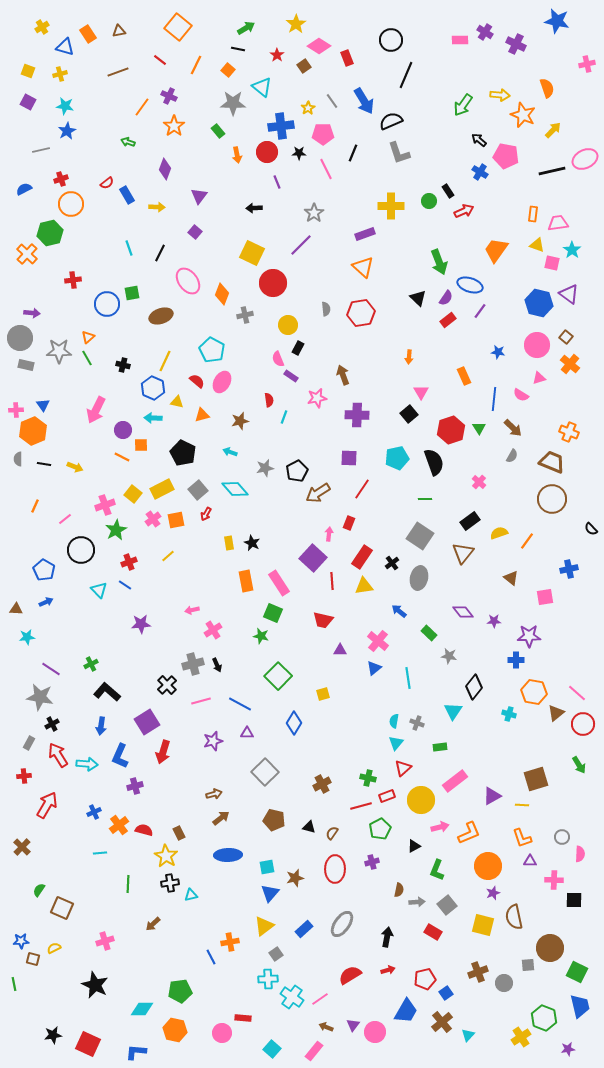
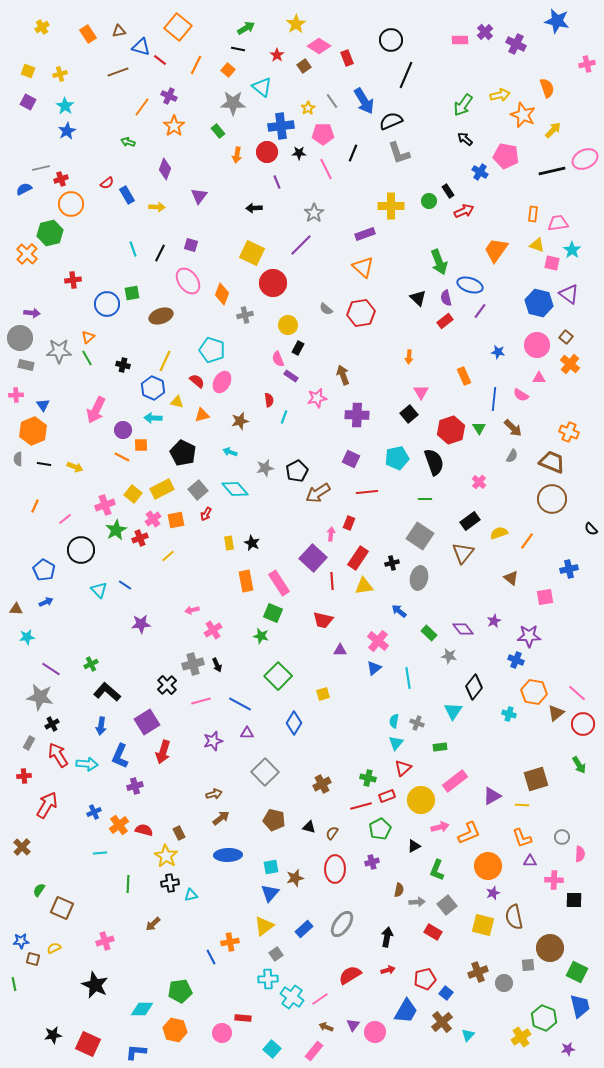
purple cross at (485, 32): rotated 14 degrees clockwise
blue triangle at (65, 47): moved 76 px right
yellow arrow at (500, 95): rotated 18 degrees counterclockwise
cyan star at (65, 106): rotated 24 degrees clockwise
black arrow at (479, 140): moved 14 px left, 1 px up
gray line at (41, 150): moved 18 px down
orange arrow at (237, 155): rotated 21 degrees clockwise
purple square at (195, 232): moved 4 px left, 13 px down; rotated 24 degrees counterclockwise
cyan line at (129, 248): moved 4 px right, 1 px down
purple semicircle at (446, 298): rotated 133 degrees clockwise
gray semicircle at (326, 309): rotated 136 degrees clockwise
red rectangle at (448, 320): moved 3 px left, 1 px down
cyan pentagon at (212, 350): rotated 10 degrees counterclockwise
pink triangle at (539, 378): rotated 16 degrees clockwise
pink cross at (16, 410): moved 15 px up
purple square at (349, 458): moved 2 px right, 1 px down; rotated 24 degrees clockwise
red line at (362, 489): moved 5 px right, 3 px down; rotated 50 degrees clockwise
pink arrow at (329, 534): moved 2 px right
red rectangle at (362, 557): moved 4 px left, 1 px down
red cross at (129, 562): moved 11 px right, 24 px up
black cross at (392, 563): rotated 24 degrees clockwise
purple diamond at (463, 612): moved 17 px down
purple star at (494, 621): rotated 24 degrees counterclockwise
blue cross at (516, 660): rotated 21 degrees clockwise
cyan square at (267, 867): moved 4 px right
blue square at (446, 993): rotated 16 degrees counterclockwise
